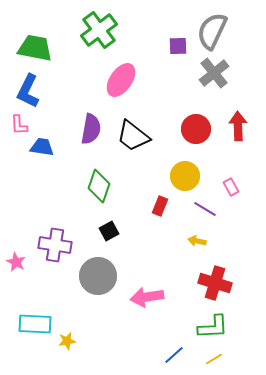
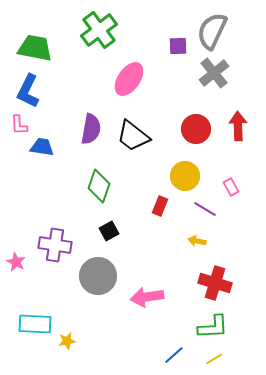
pink ellipse: moved 8 px right, 1 px up
